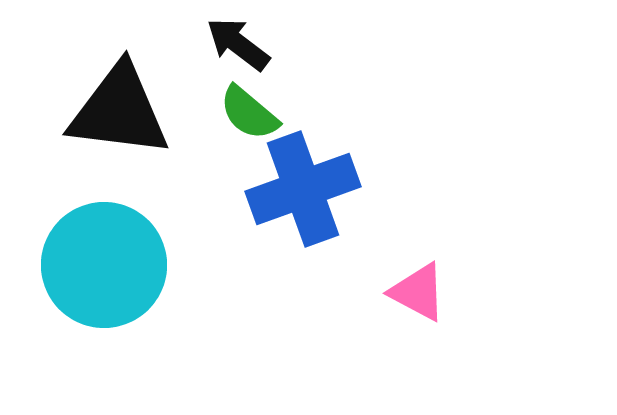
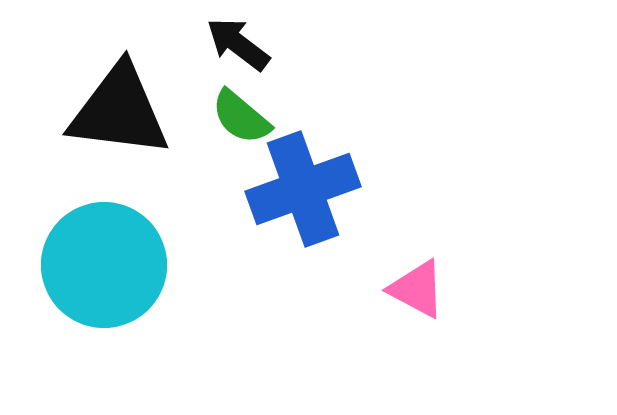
green semicircle: moved 8 px left, 4 px down
pink triangle: moved 1 px left, 3 px up
